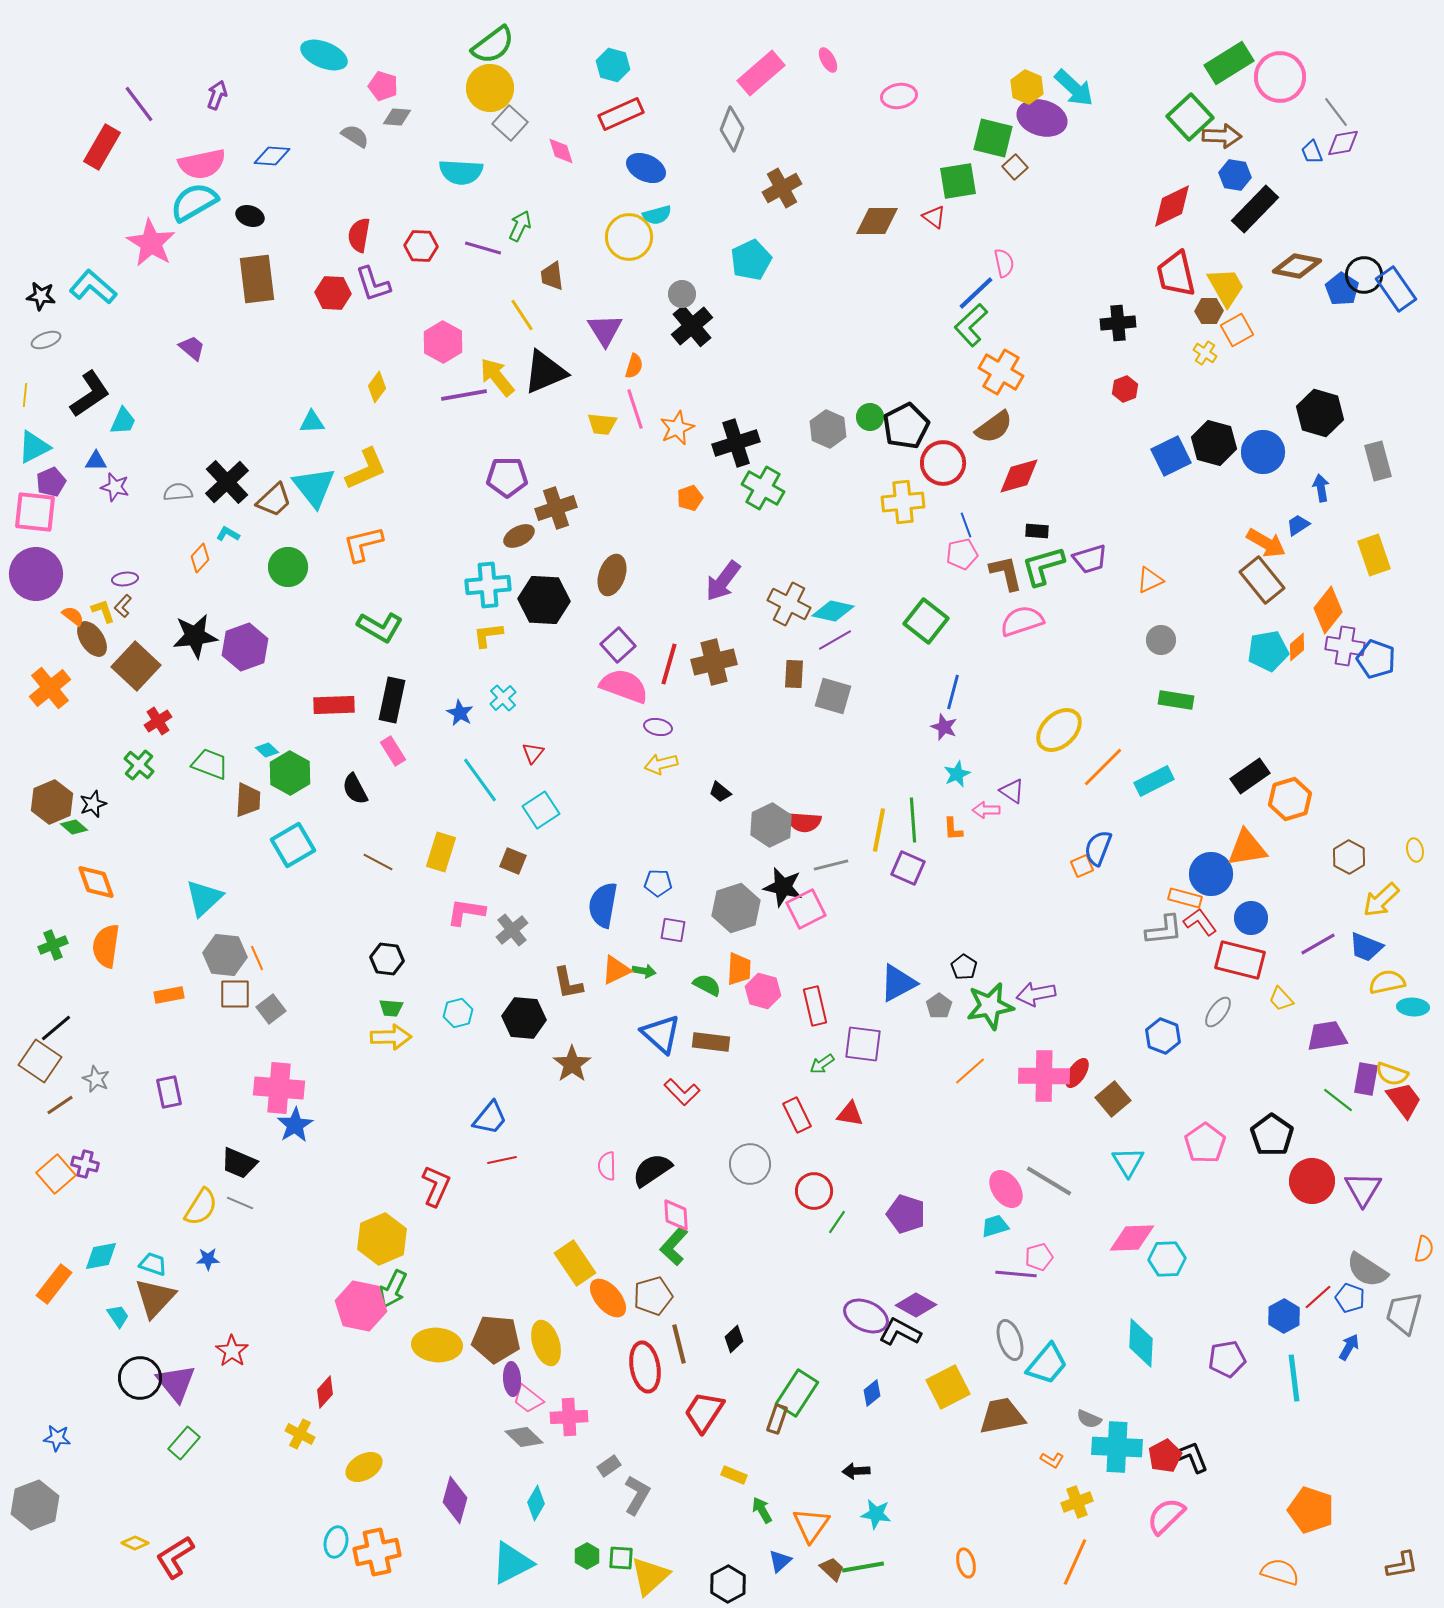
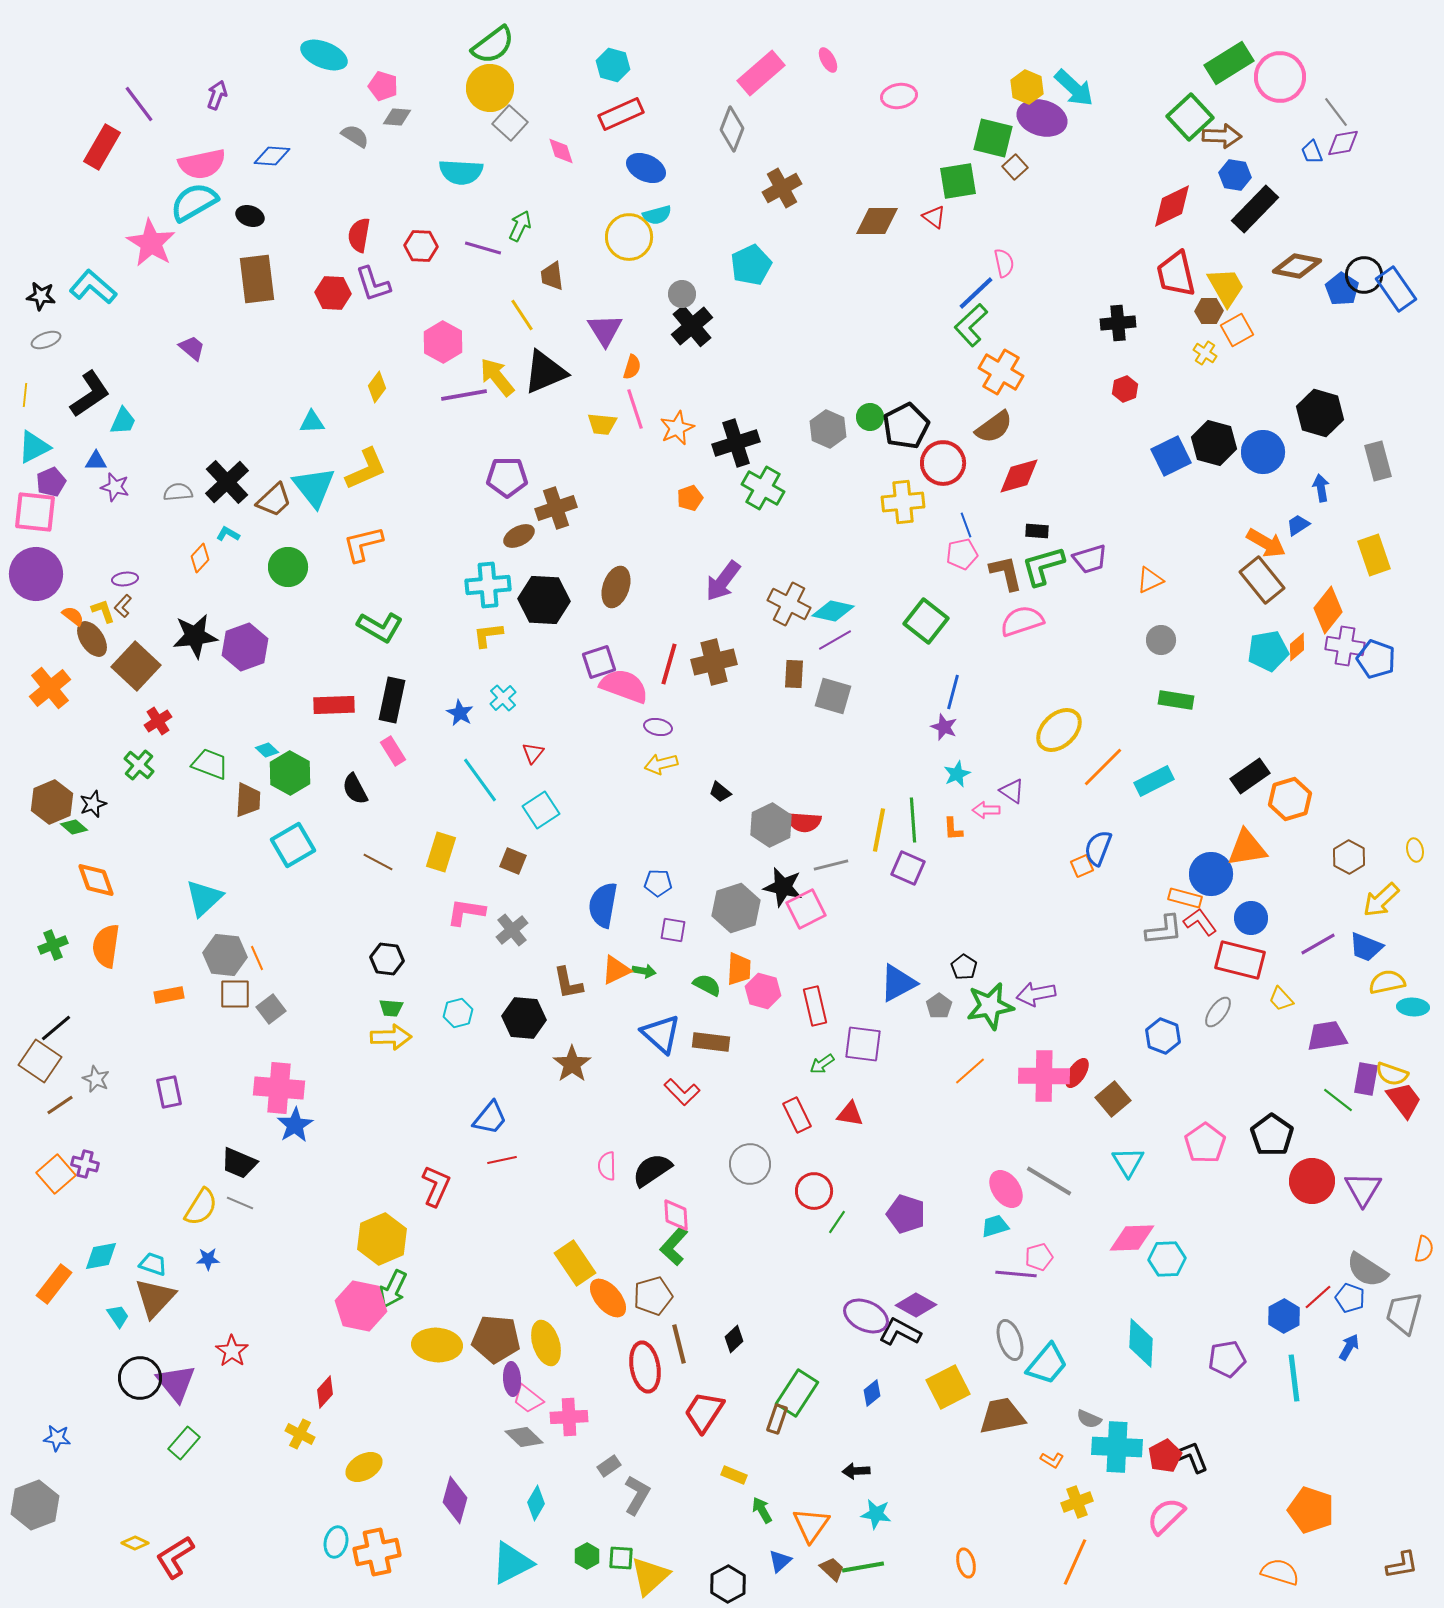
cyan pentagon at (751, 260): moved 5 px down
orange semicircle at (634, 366): moved 2 px left, 1 px down
brown ellipse at (612, 575): moved 4 px right, 12 px down
purple square at (618, 645): moved 19 px left, 17 px down; rotated 24 degrees clockwise
orange diamond at (96, 882): moved 2 px up
